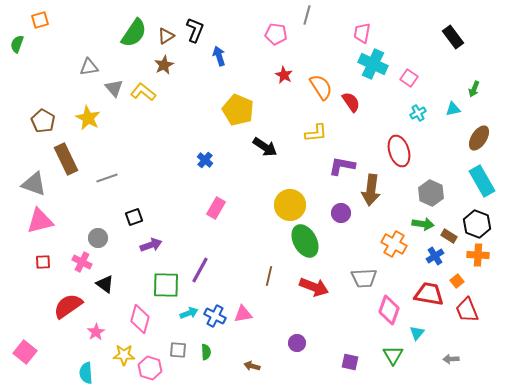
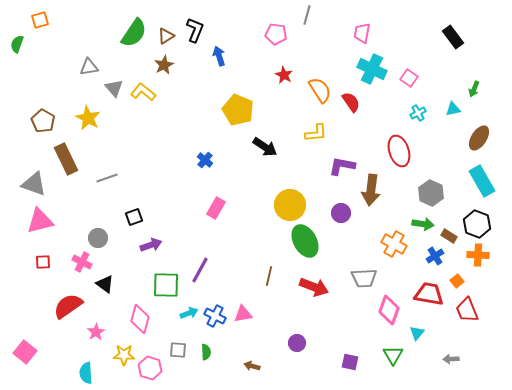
cyan cross at (373, 64): moved 1 px left, 5 px down
orange semicircle at (321, 87): moved 1 px left, 3 px down
